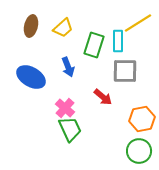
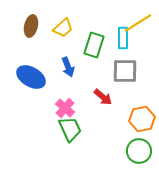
cyan rectangle: moved 5 px right, 3 px up
